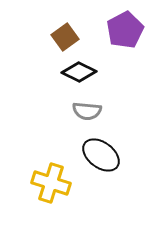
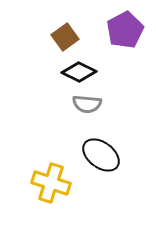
gray semicircle: moved 7 px up
